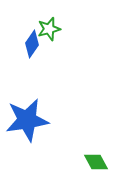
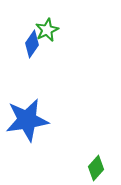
green star: moved 2 px left, 1 px down; rotated 10 degrees counterclockwise
green diamond: moved 6 px down; rotated 70 degrees clockwise
